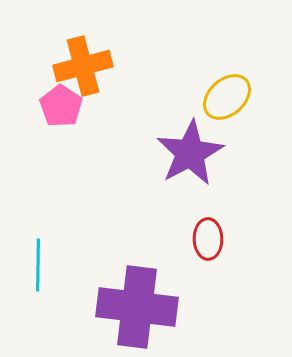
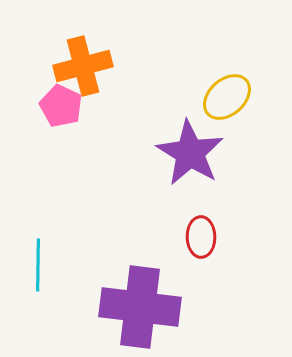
pink pentagon: rotated 9 degrees counterclockwise
purple star: rotated 12 degrees counterclockwise
red ellipse: moved 7 px left, 2 px up
purple cross: moved 3 px right
